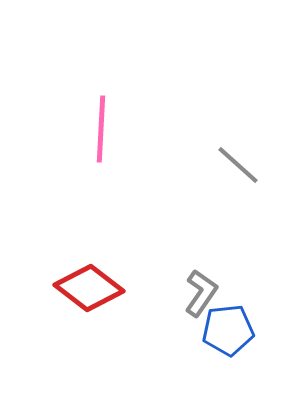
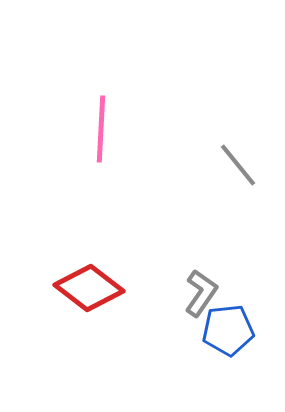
gray line: rotated 9 degrees clockwise
